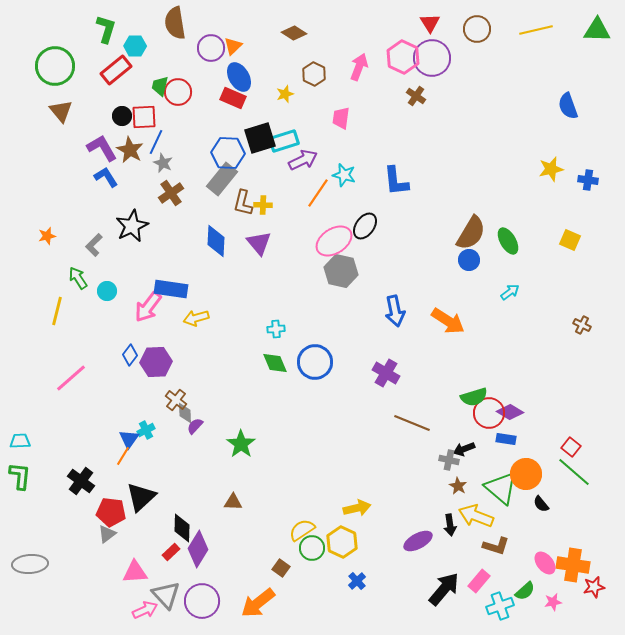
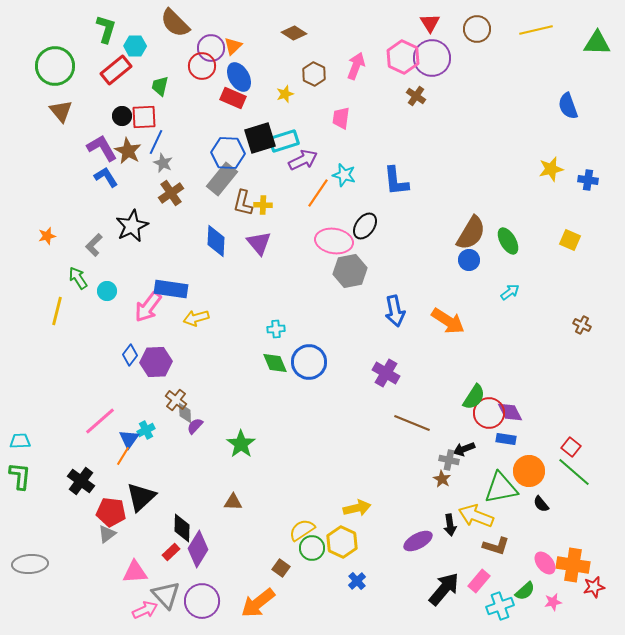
brown semicircle at (175, 23): rotated 36 degrees counterclockwise
green triangle at (597, 30): moved 13 px down
pink arrow at (359, 67): moved 3 px left, 1 px up
red circle at (178, 92): moved 24 px right, 26 px up
brown star at (130, 150): moved 2 px left, 1 px down
pink ellipse at (334, 241): rotated 42 degrees clockwise
gray hexagon at (341, 271): moved 9 px right; rotated 24 degrees counterclockwise
blue circle at (315, 362): moved 6 px left
pink line at (71, 378): moved 29 px right, 43 px down
green semicircle at (474, 397): rotated 40 degrees counterclockwise
purple diamond at (510, 412): rotated 32 degrees clockwise
orange circle at (526, 474): moved 3 px right, 3 px up
brown star at (458, 486): moved 16 px left, 7 px up
green triangle at (501, 488): rotated 51 degrees counterclockwise
